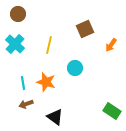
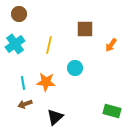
brown circle: moved 1 px right
brown square: rotated 24 degrees clockwise
cyan cross: rotated 12 degrees clockwise
orange star: rotated 12 degrees counterclockwise
brown arrow: moved 1 px left
green rectangle: rotated 18 degrees counterclockwise
black triangle: rotated 42 degrees clockwise
